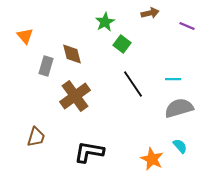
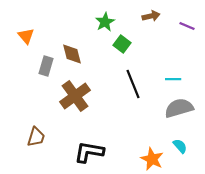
brown arrow: moved 1 px right, 3 px down
orange triangle: moved 1 px right
black line: rotated 12 degrees clockwise
